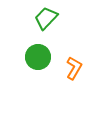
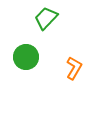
green circle: moved 12 px left
